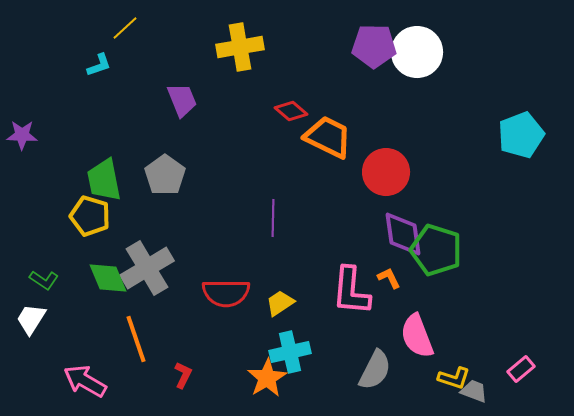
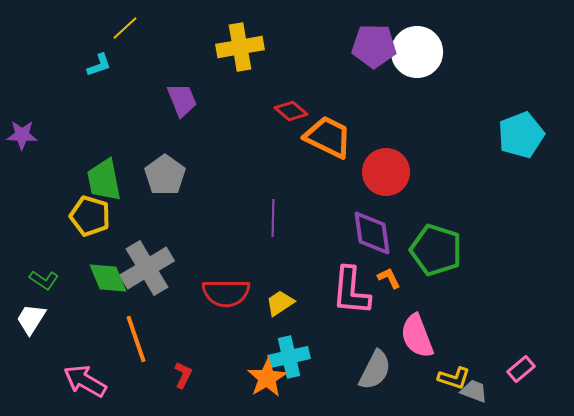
purple diamond: moved 31 px left, 1 px up
cyan cross: moved 1 px left, 5 px down
